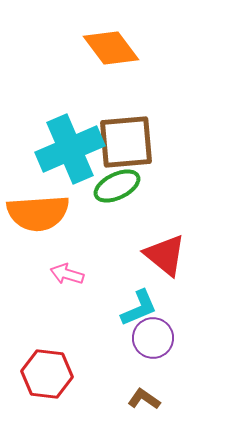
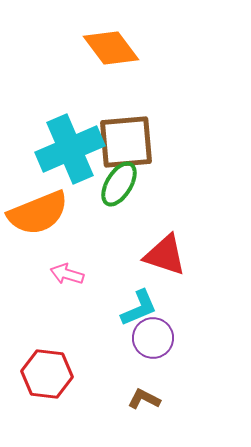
green ellipse: moved 2 px right, 2 px up; rotated 33 degrees counterclockwise
orange semicircle: rotated 18 degrees counterclockwise
red triangle: rotated 21 degrees counterclockwise
brown L-shape: rotated 8 degrees counterclockwise
